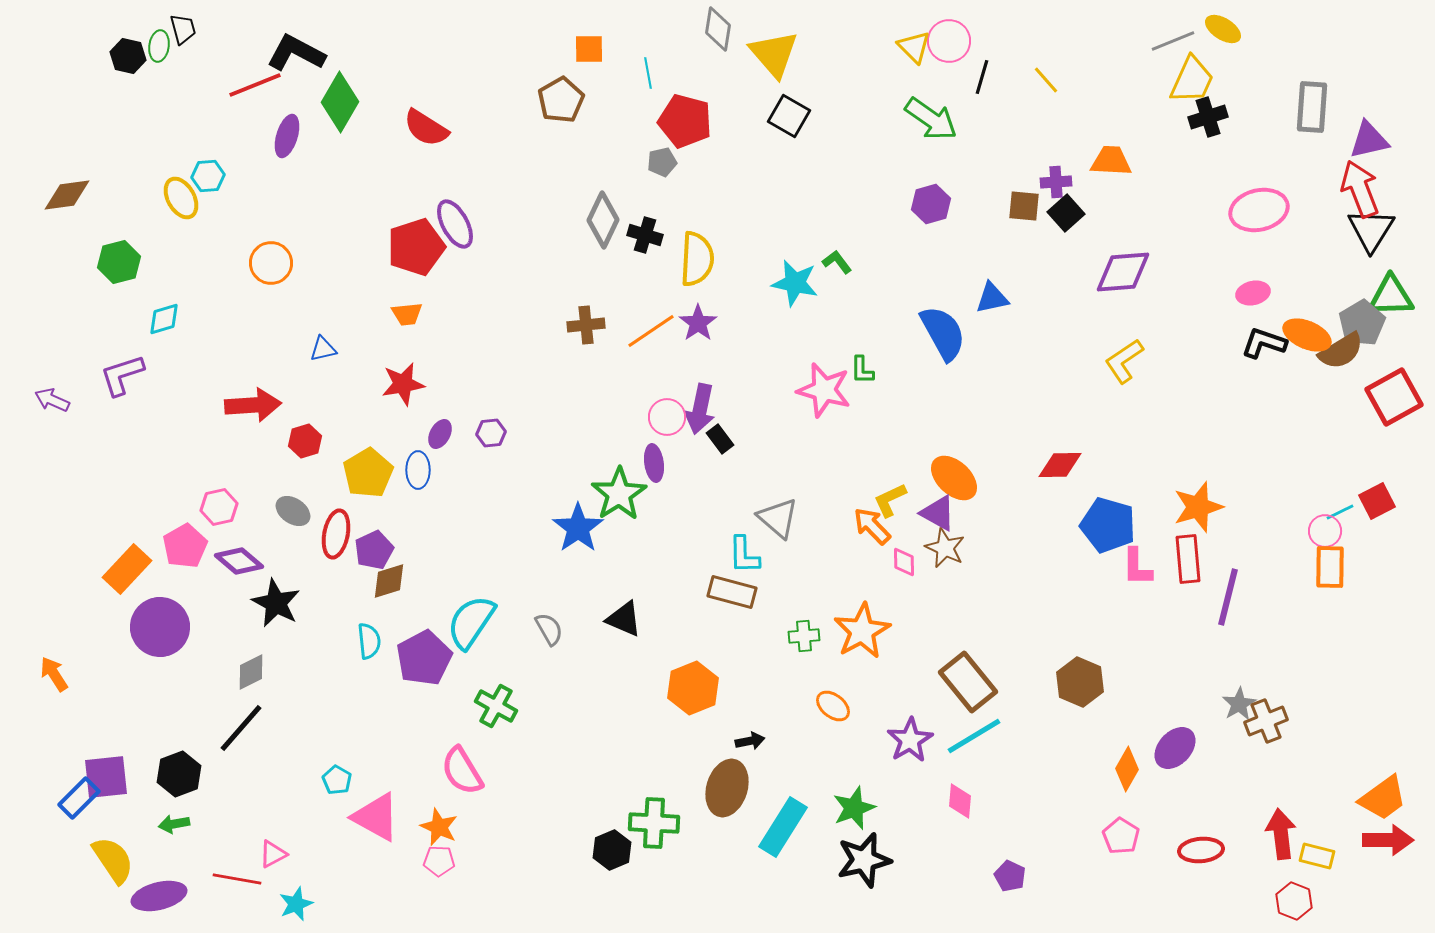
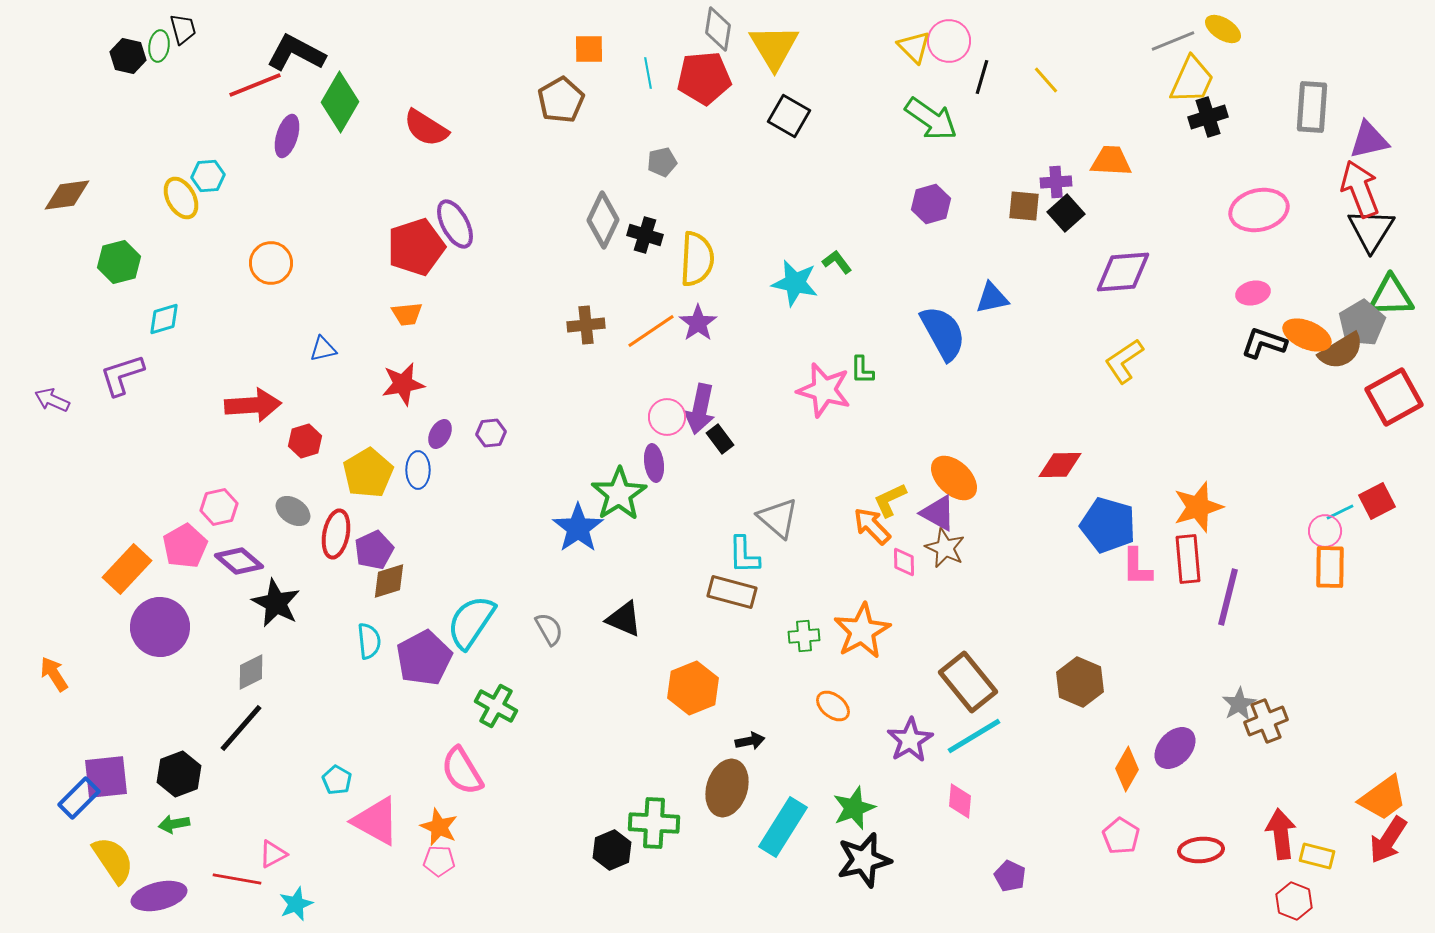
yellow triangle at (774, 54): moved 7 px up; rotated 10 degrees clockwise
red pentagon at (685, 121): moved 19 px right, 43 px up; rotated 20 degrees counterclockwise
pink triangle at (376, 817): moved 4 px down
red arrow at (1388, 840): rotated 123 degrees clockwise
